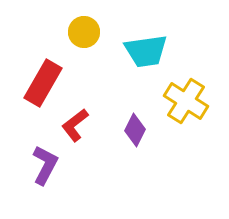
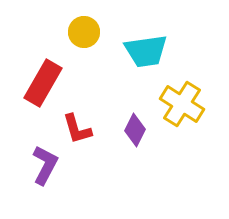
yellow cross: moved 4 px left, 3 px down
red L-shape: moved 2 px right, 4 px down; rotated 68 degrees counterclockwise
